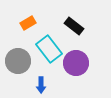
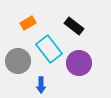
purple circle: moved 3 px right
